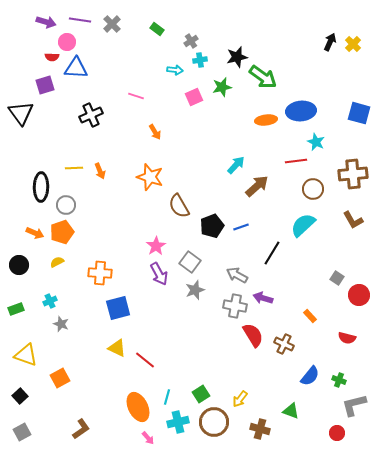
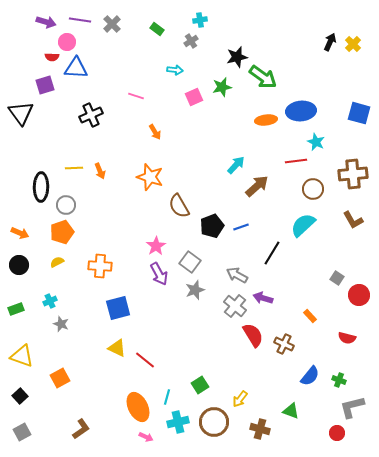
cyan cross at (200, 60): moved 40 px up
orange arrow at (35, 233): moved 15 px left
orange cross at (100, 273): moved 7 px up
gray cross at (235, 306): rotated 30 degrees clockwise
yellow triangle at (26, 355): moved 4 px left, 1 px down
green square at (201, 394): moved 1 px left, 9 px up
gray L-shape at (354, 405): moved 2 px left, 2 px down
pink arrow at (148, 438): moved 2 px left, 1 px up; rotated 24 degrees counterclockwise
